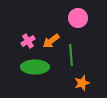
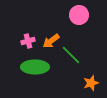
pink circle: moved 1 px right, 3 px up
pink cross: rotated 16 degrees clockwise
green line: rotated 40 degrees counterclockwise
orange star: moved 9 px right
